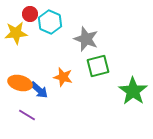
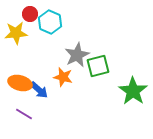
gray star: moved 9 px left, 16 px down; rotated 25 degrees clockwise
purple line: moved 3 px left, 1 px up
